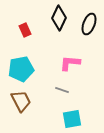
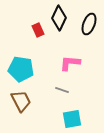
red rectangle: moved 13 px right
cyan pentagon: rotated 20 degrees clockwise
